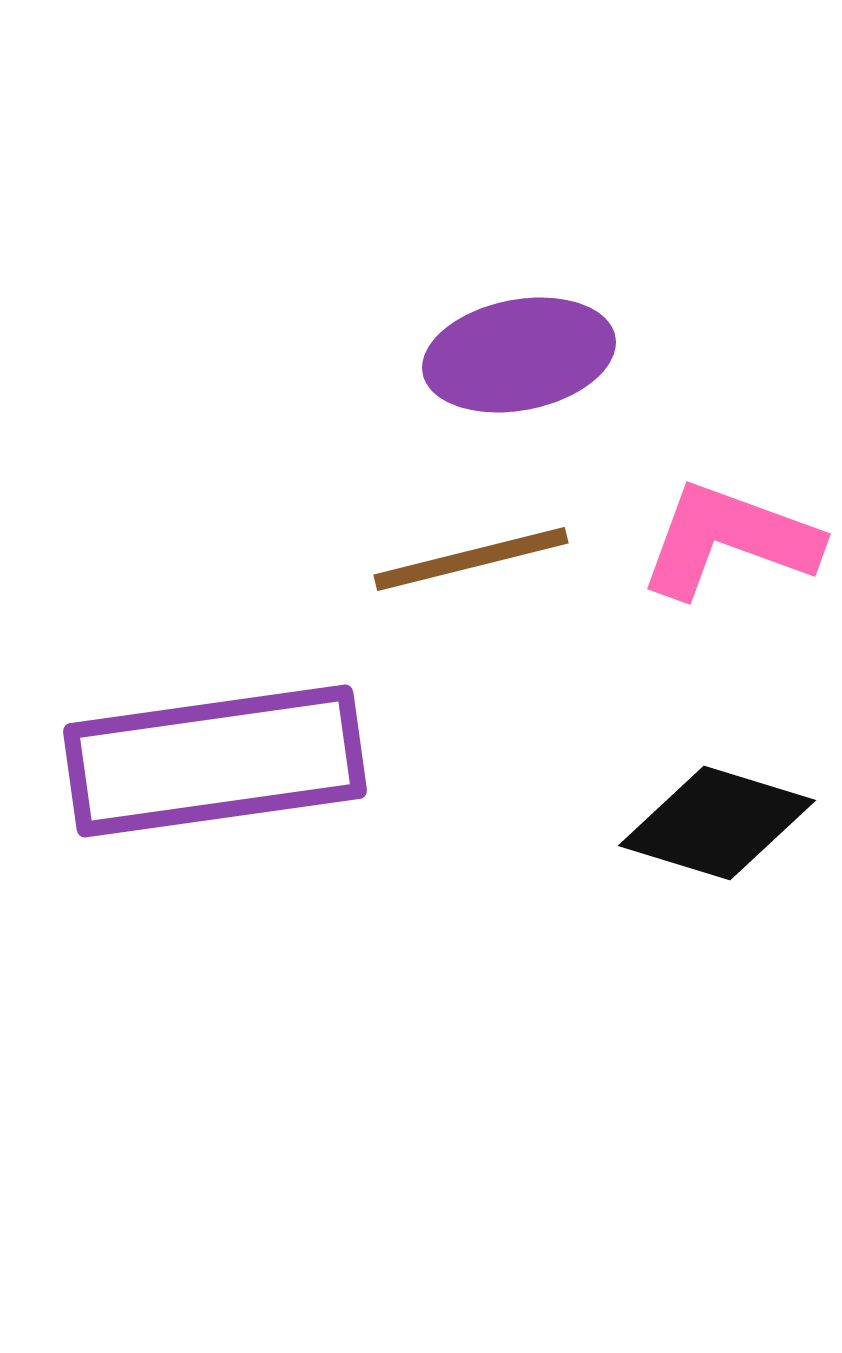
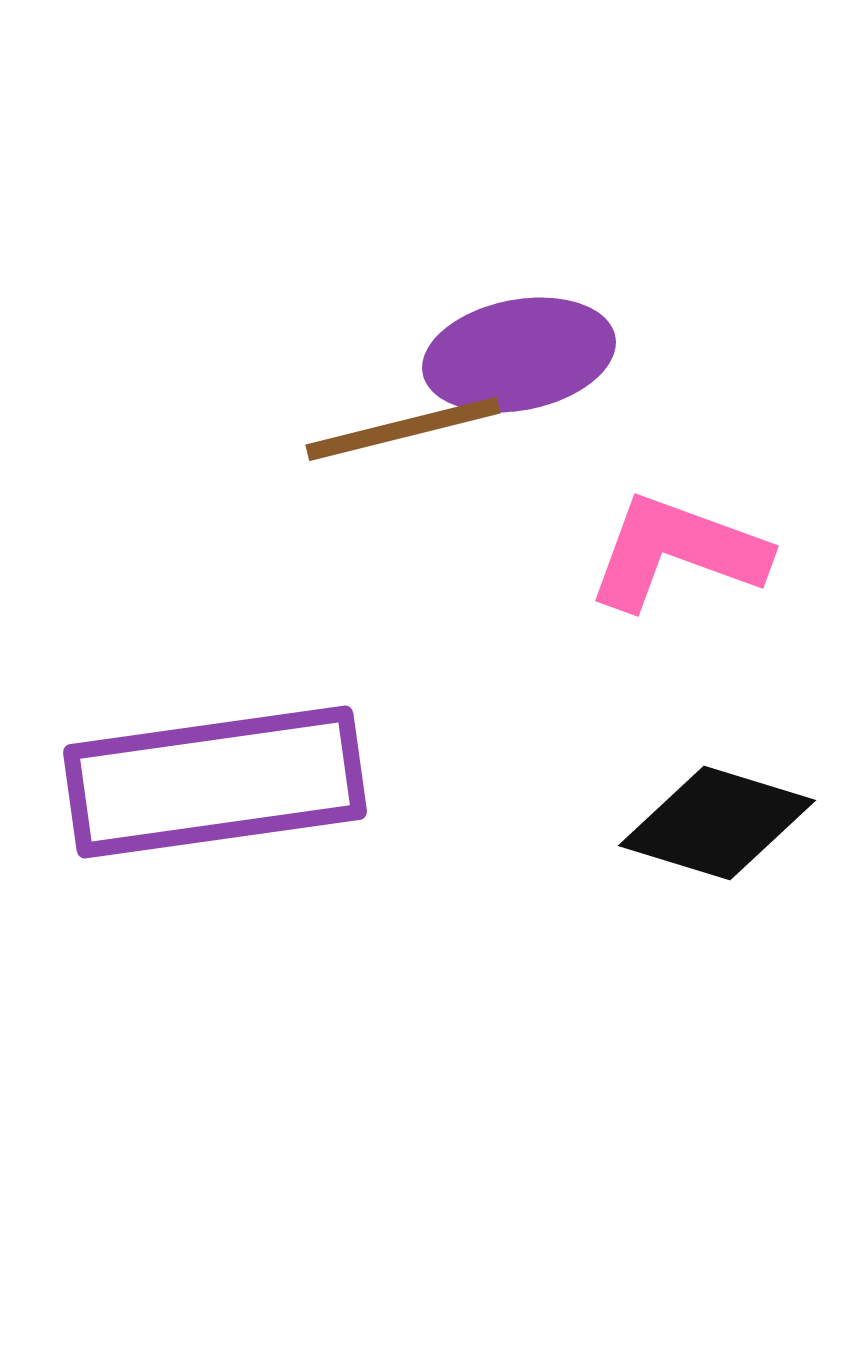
pink L-shape: moved 52 px left, 12 px down
brown line: moved 68 px left, 130 px up
purple rectangle: moved 21 px down
